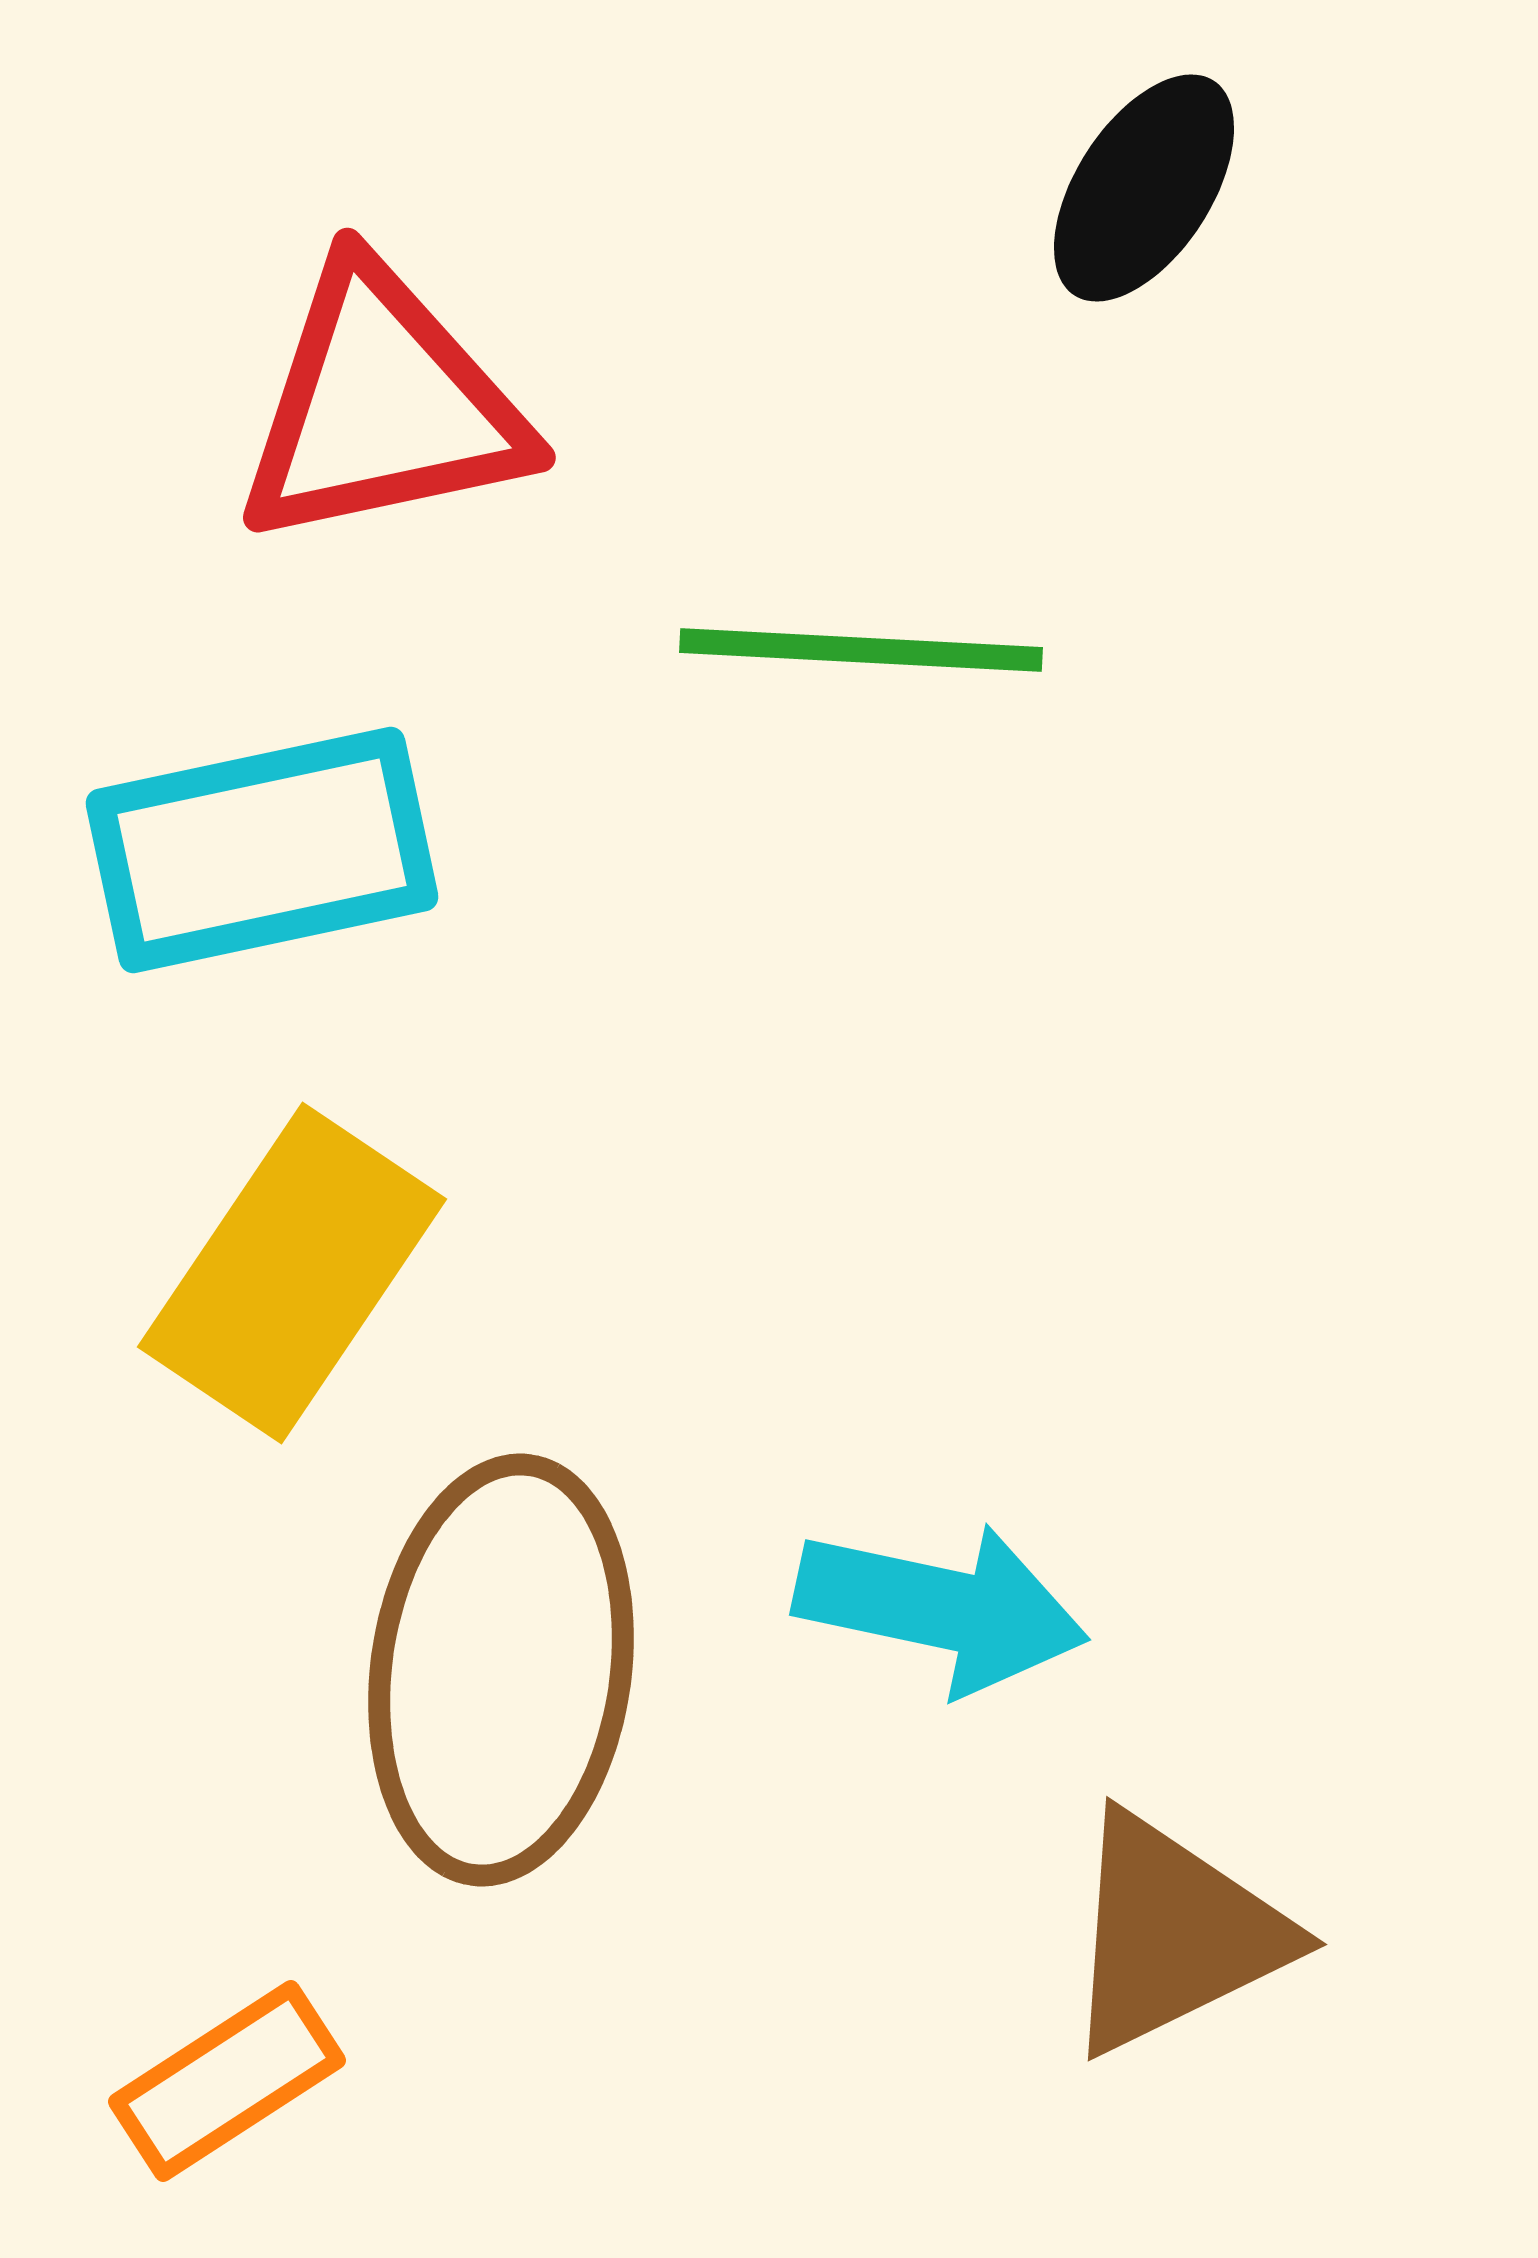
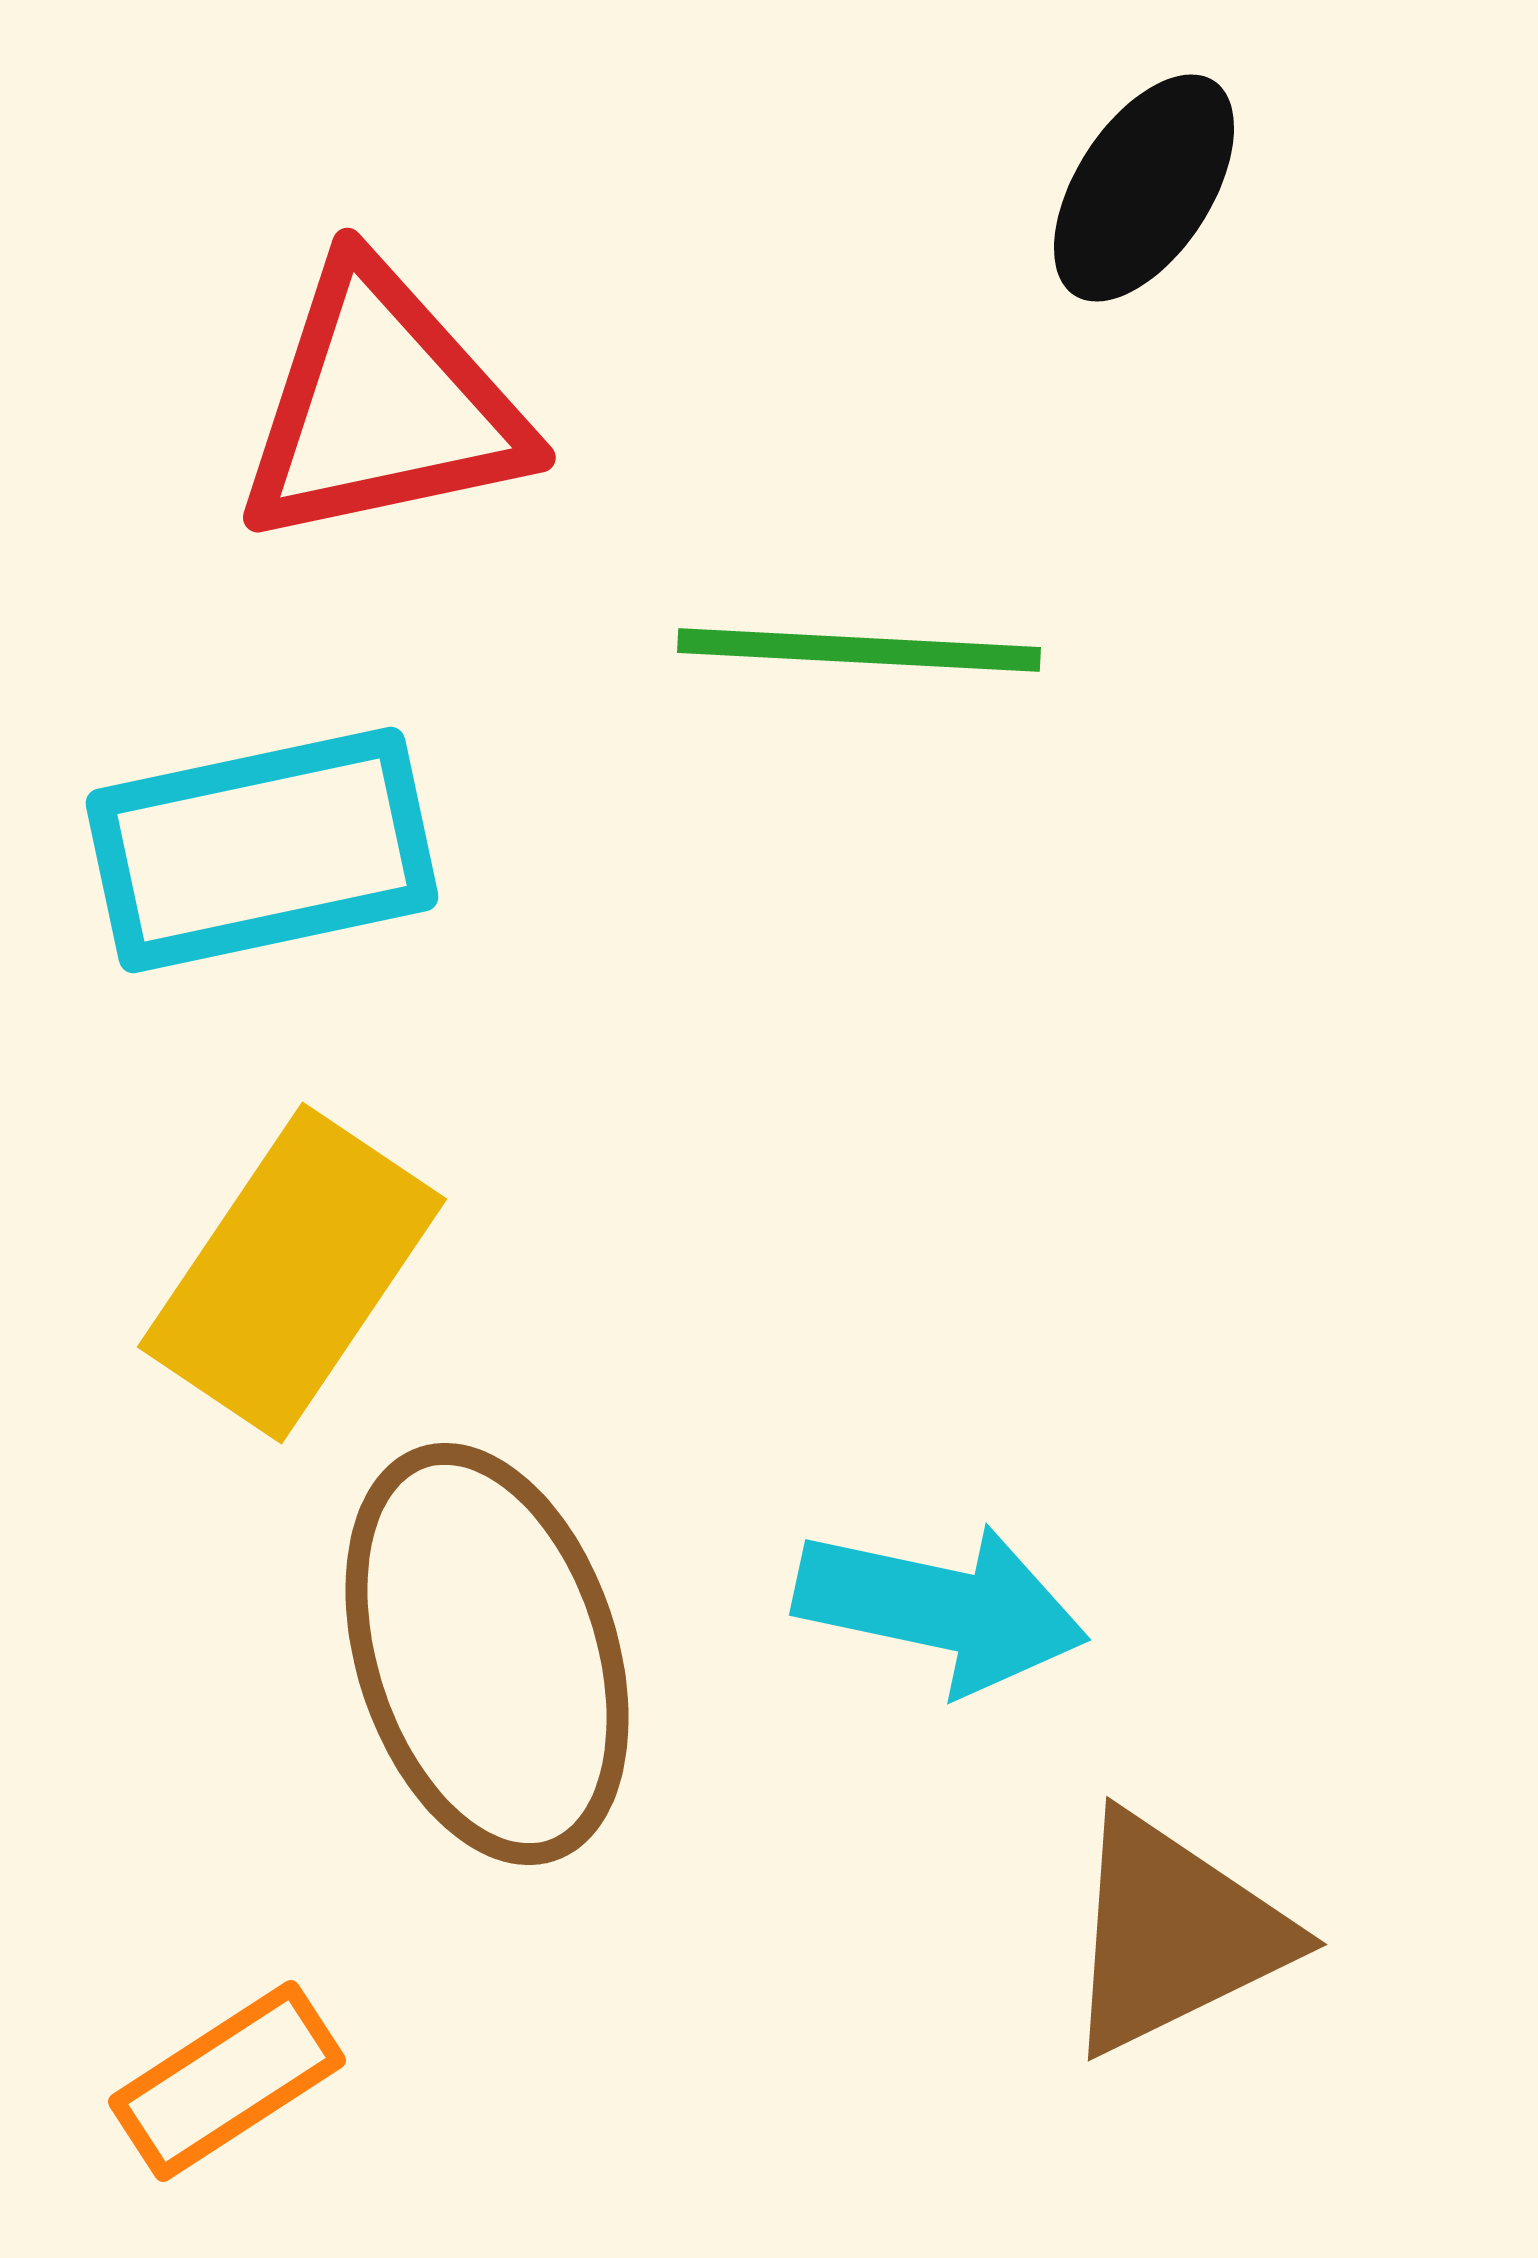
green line: moved 2 px left
brown ellipse: moved 14 px left, 16 px up; rotated 26 degrees counterclockwise
